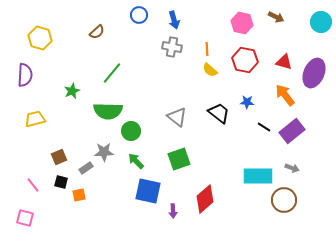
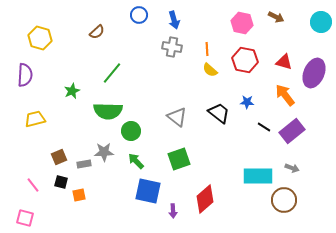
gray rectangle: moved 2 px left, 4 px up; rotated 24 degrees clockwise
